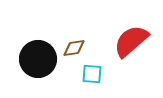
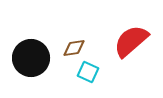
black circle: moved 7 px left, 1 px up
cyan square: moved 4 px left, 2 px up; rotated 20 degrees clockwise
